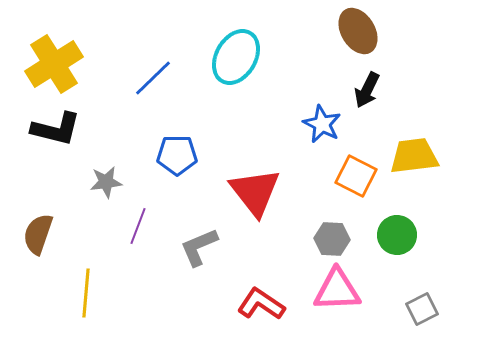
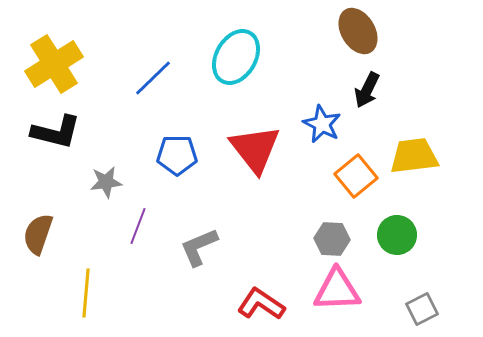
black L-shape: moved 3 px down
orange square: rotated 24 degrees clockwise
red triangle: moved 43 px up
